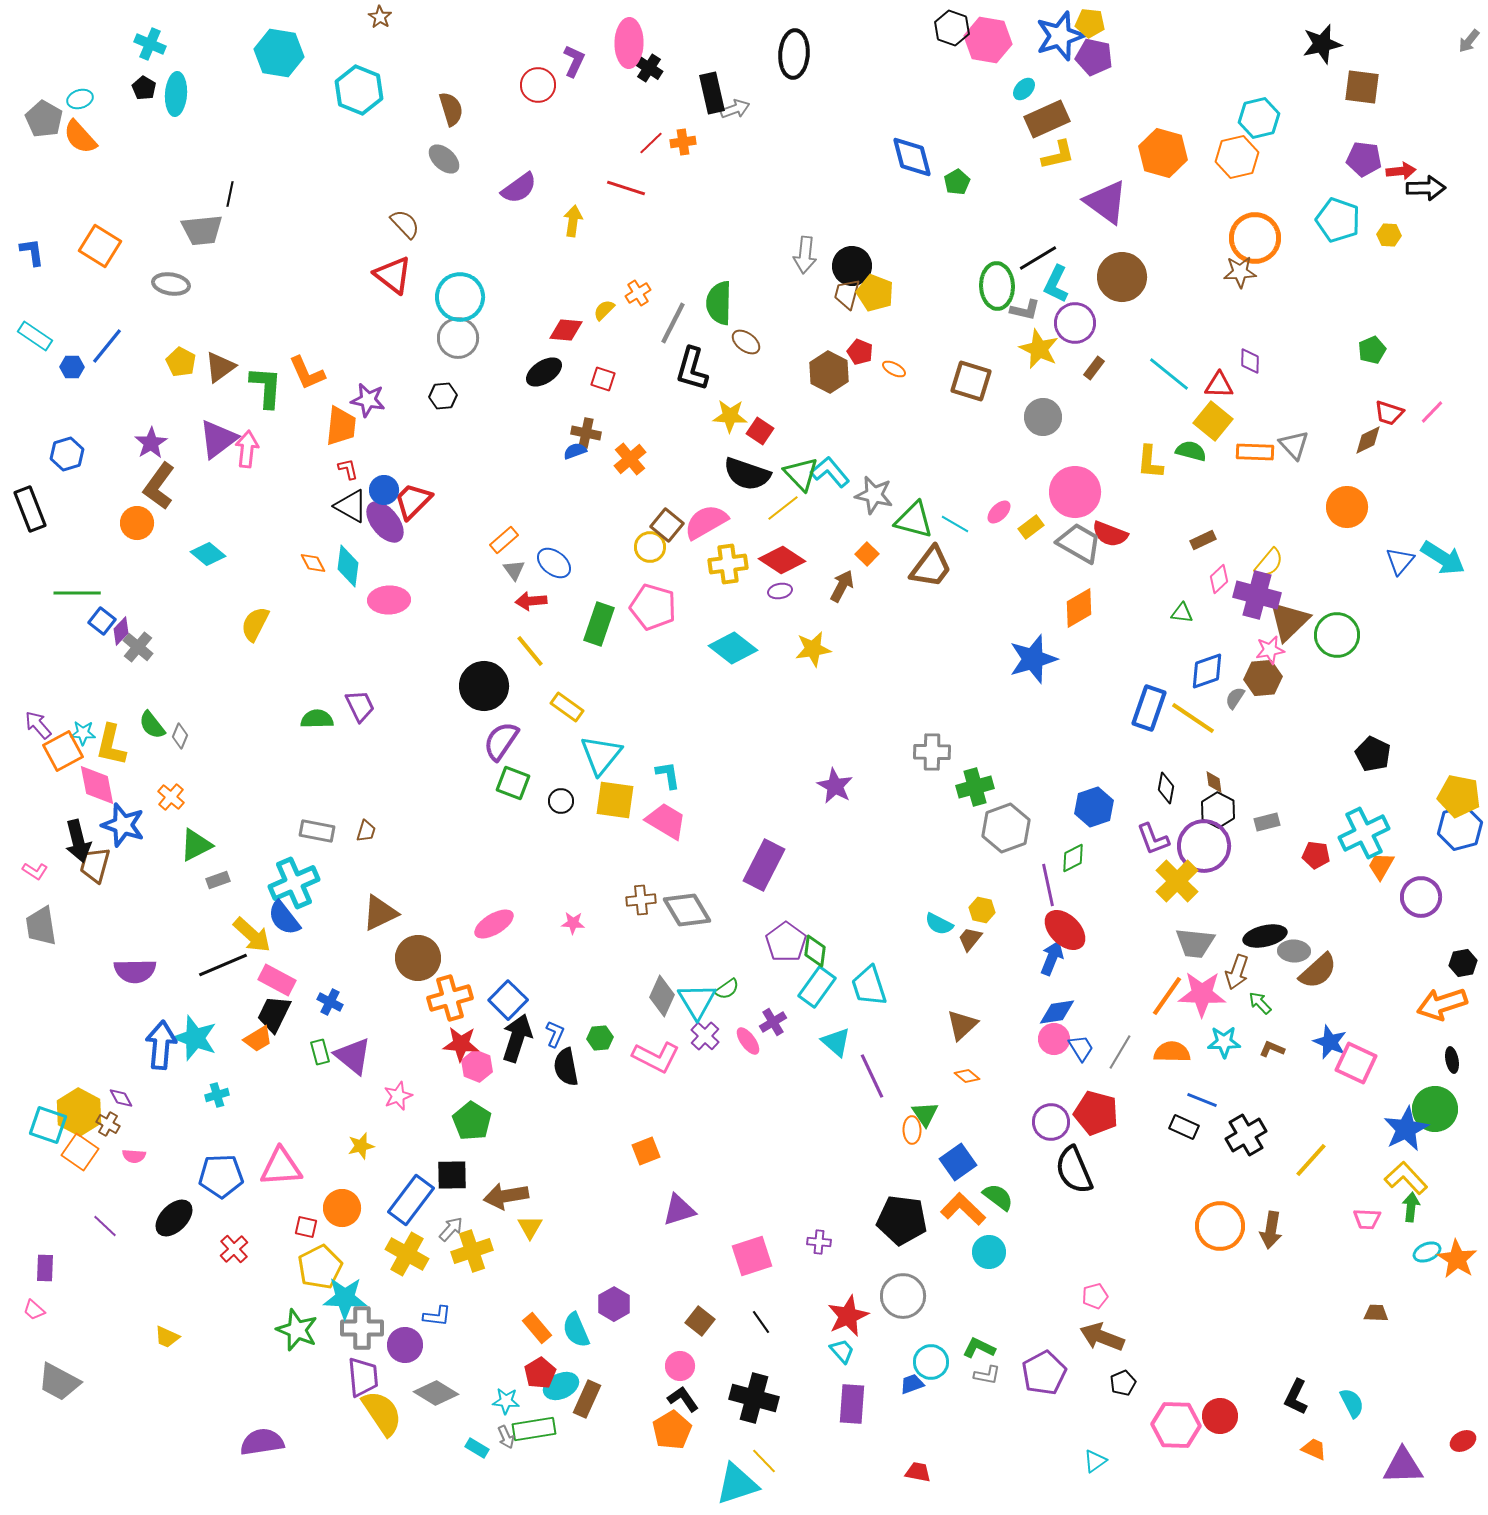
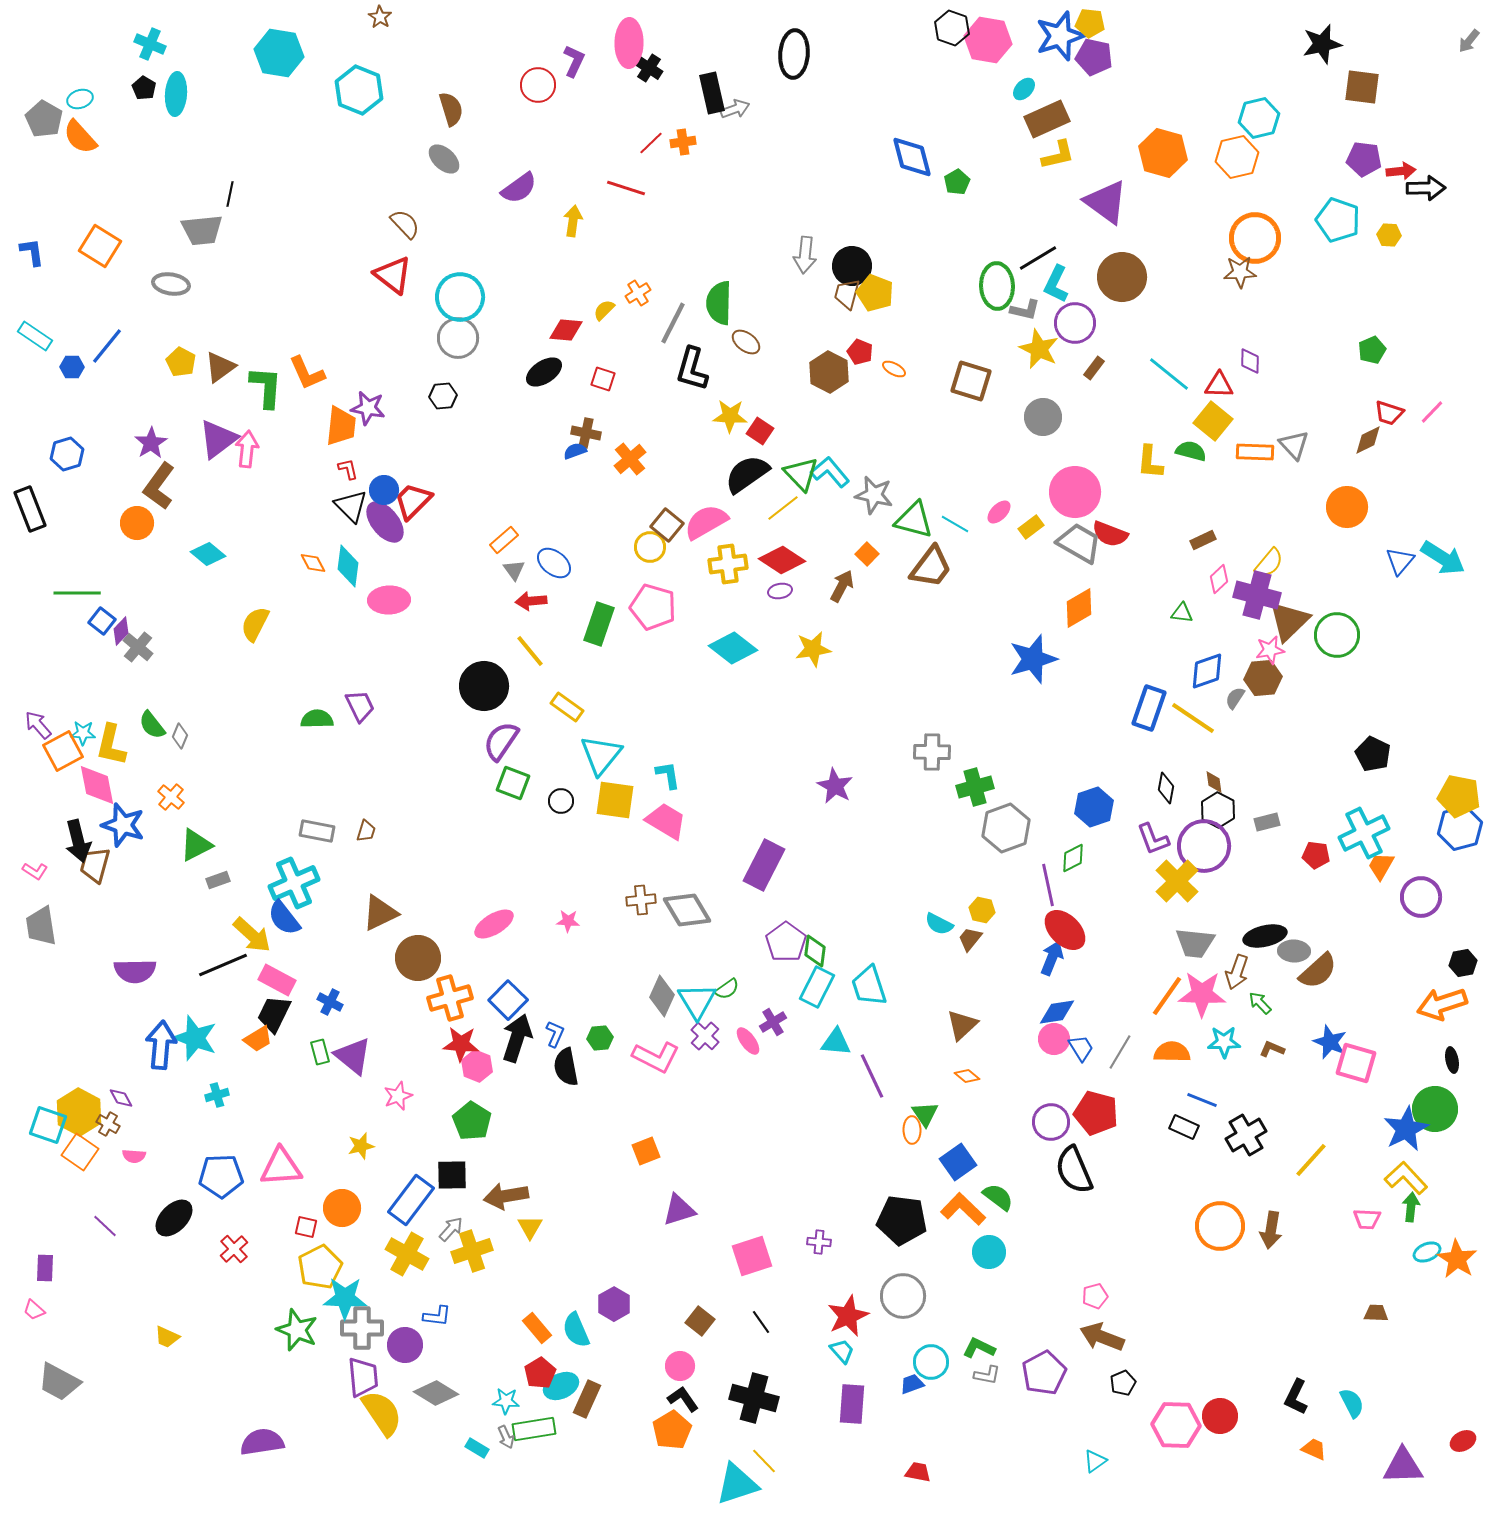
purple star at (368, 400): moved 8 px down
black semicircle at (747, 474): rotated 126 degrees clockwise
black triangle at (351, 506): rotated 15 degrees clockwise
pink star at (573, 923): moved 5 px left, 2 px up
cyan rectangle at (817, 987): rotated 9 degrees counterclockwise
cyan triangle at (836, 1042): rotated 36 degrees counterclockwise
pink square at (1356, 1063): rotated 9 degrees counterclockwise
